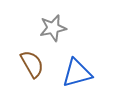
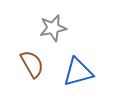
blue triangle: moved 1 px right, 1 px up
